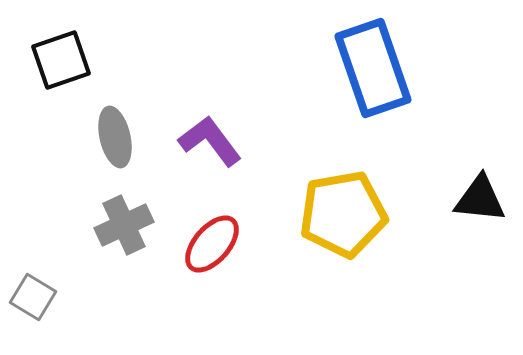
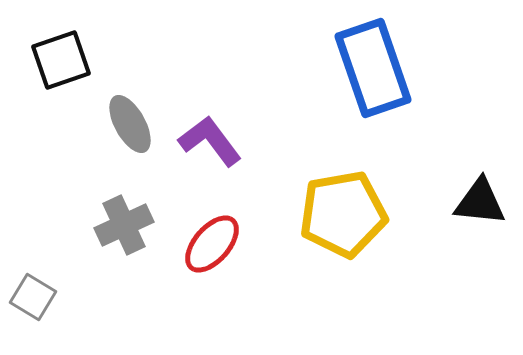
gray ellipse: moved 15 px right, 13 px up; rotated 16 degrees counterclockwise
black triangle: moved 3 px down
